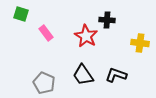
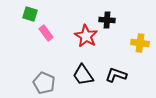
green square: moved 9 px right
